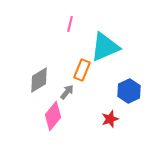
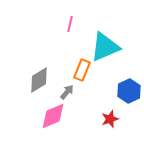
pink diamond: rotated 28 degrees clockwise
